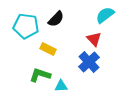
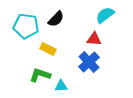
red triangle: rotated 42 degrees counterclockwise
